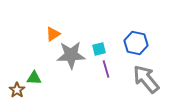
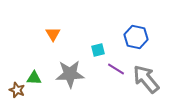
orange triangle: rotated 28 degrees counterclockwise
blue hexagon: moved 6 px up
cyan square: moved 1 px left, 1 px down
gray star: moved 1 px left, 19 px down
purple line: moved 10 px right; rotated 42 degrees counterclockwise
brown star: rotated 14 degrees counterclockwise
